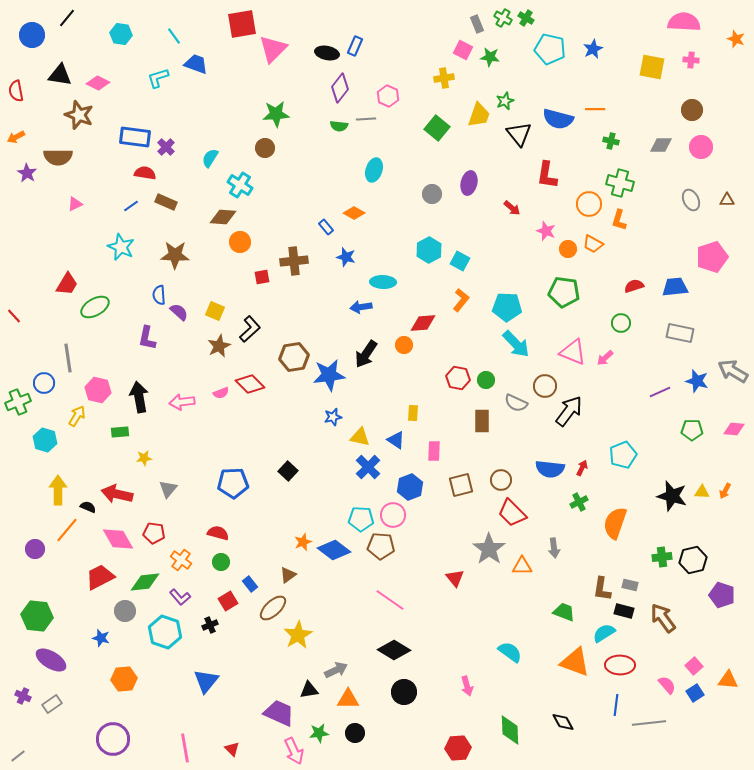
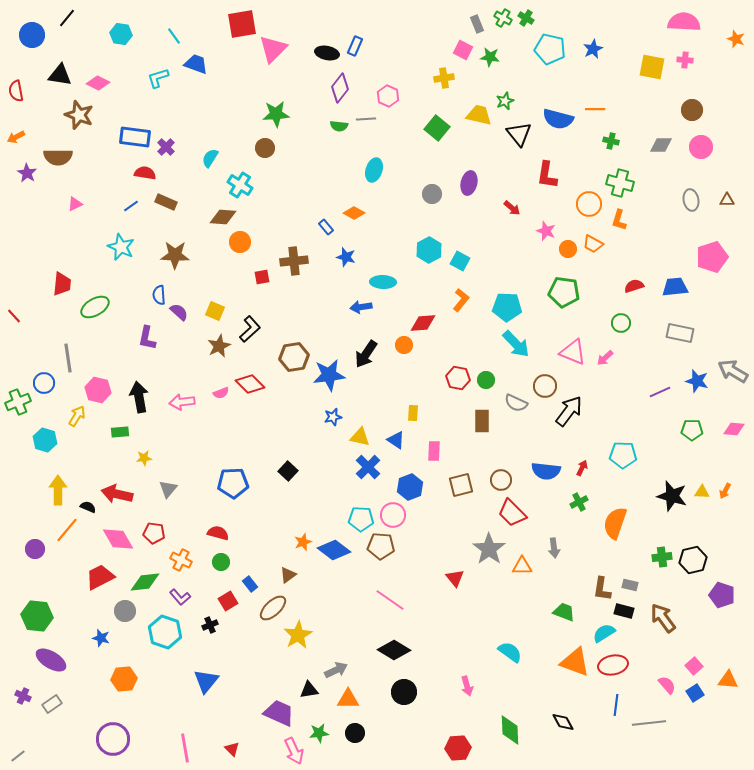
pink cross at (691, 60): moved 6 px left
yellow trapezoid at (479, 115): rotated 96 degrees counterclockwise
gray ellipse at (691, 200): rotated 15 degrees clockwise
red trapezoid at (67, 284): moved 5 px left; rotated 25 degrees counterclockwise
cyan pentagon at (623, 455): rotated 24 degrees clockwise
blue semicircle at (550, 469): moved 4 px left, 2 px down
orange cross at (181, 560): rotated 10 degrees counterclockwise
red ellipse at (620, 665): moved 7 px left; rotated 12 degrees counterclockwise
